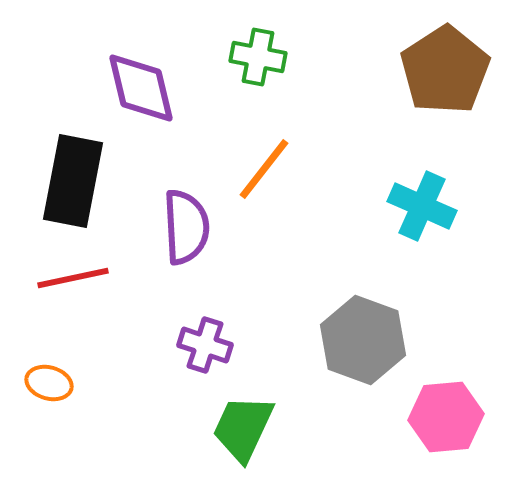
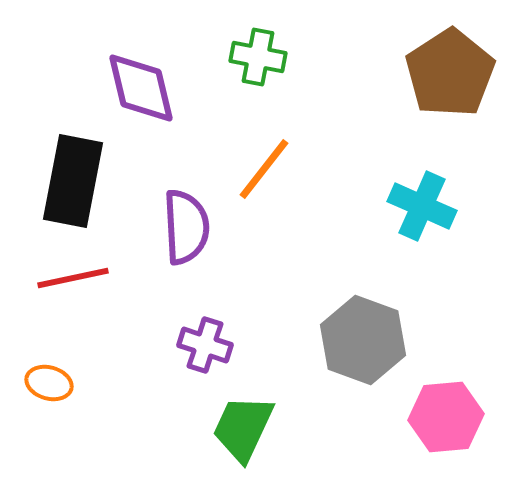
brown pentagon: moved 5 px right, 3 px down
